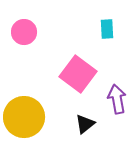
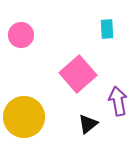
pink circle: moved 3 px left, 3 px down
pink square: rotated 12 degrees clockwise
purple arrow: moved 1 px right, 2 px down
black triangle: moved 3 px right
